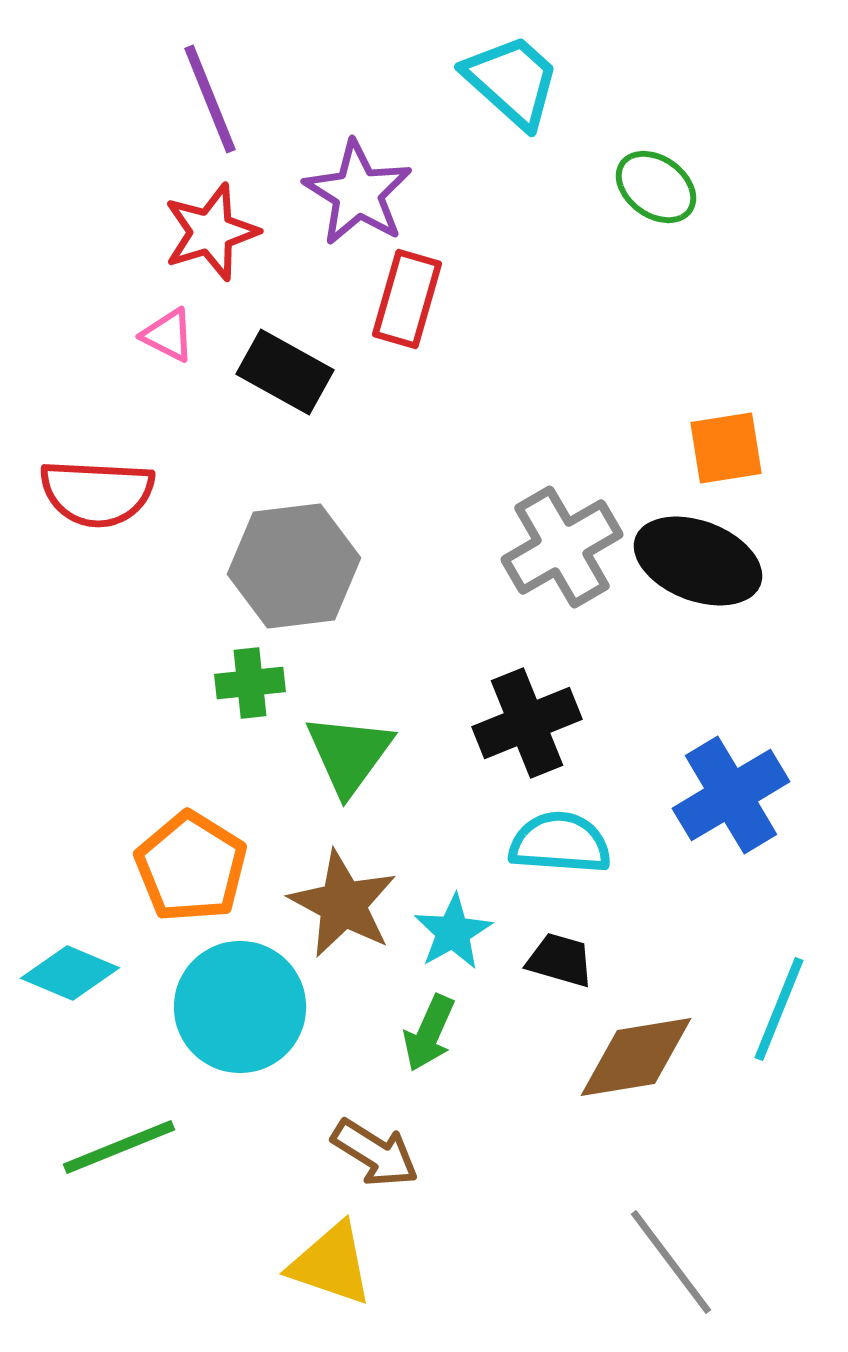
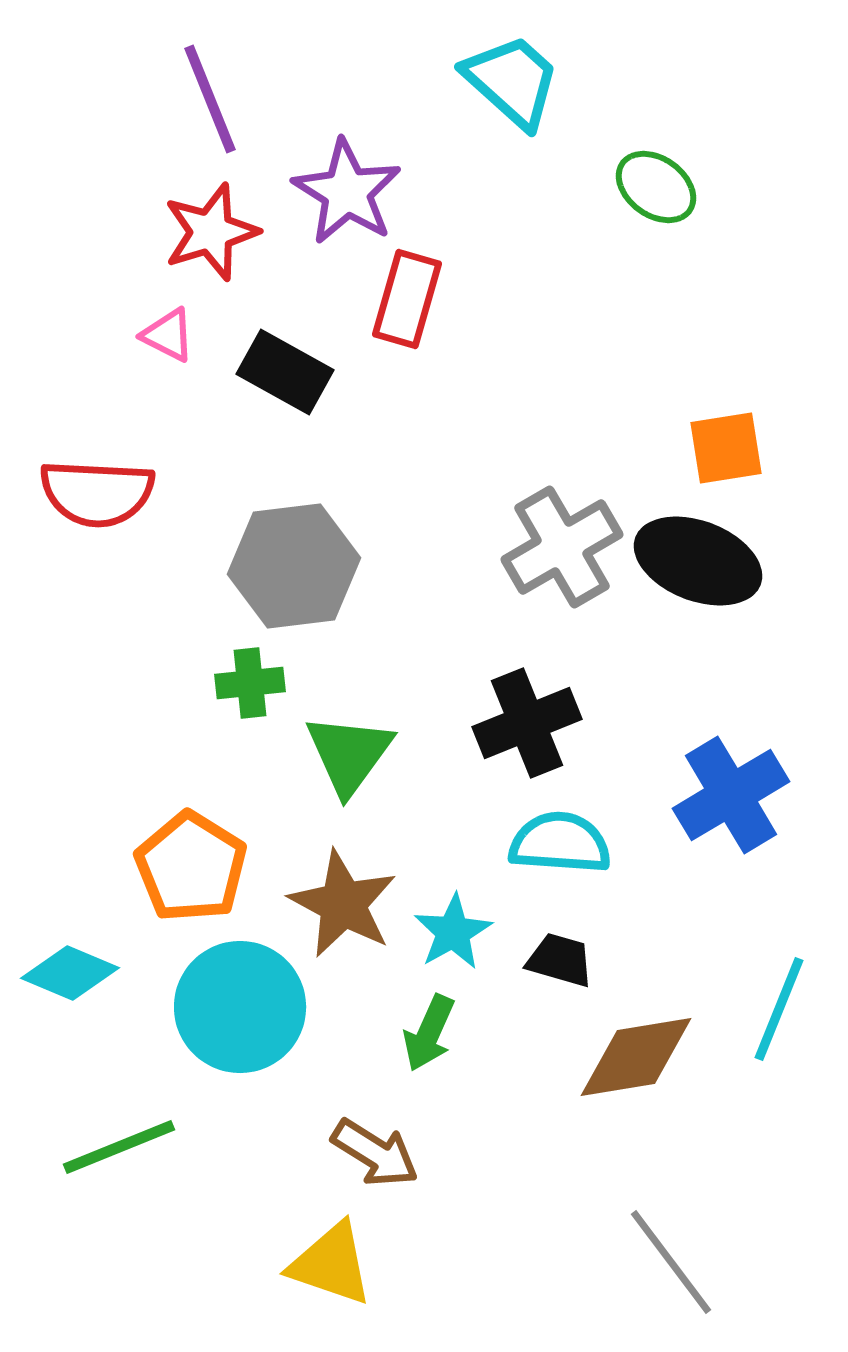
purple star: moved 11 px left, 1 px up
